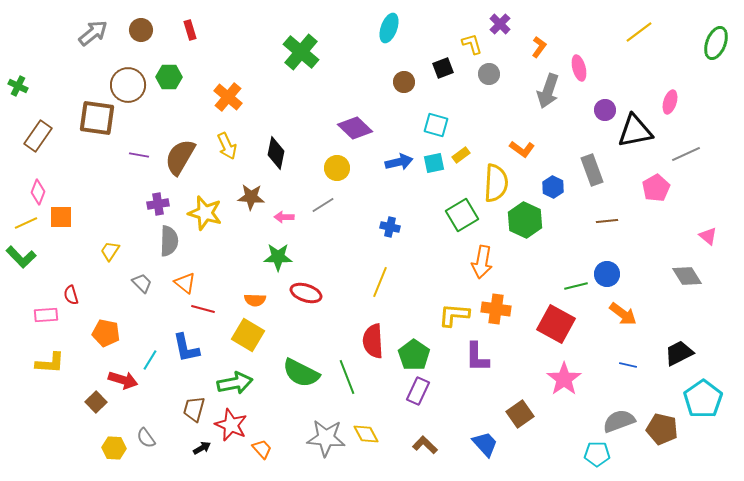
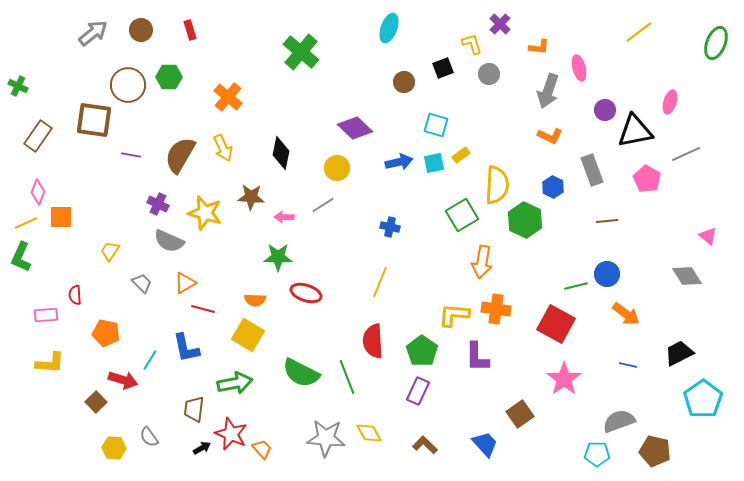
orange L-shape at (539, 47): rotated 60 degrees clockwise
brown square at (97, 118): moved 3 px left, 2 px down
yellow arrow at (227, 146): moved 4 px left, 2 px down
orange L-shape at (522, 149): moved 28 px right, 13 px up; rotated 10 degrees counterclockwise
black diamond at (276, 153): moved 5 px right
purple line at (139, 155): moved 8 px left
brown semicircle at (180, 157): moved 2 px up
yellow semicircle at (496, 183): moved 1 px right, 2 px down
pink pentagon at (656, 188): moved 9 px left, 9 px up; rotated 12 degrees counterclockwise
purple cross at (158, 204): rotated 35 degrees clockwise
gray semicircle at (169, 241): rotated 112 degrees clockwise
green L-shape at (21, 257): rotated 68 degrees clockwise
orange triangle at (185, 283): rotated 50 degrees clockwise
red semicircle at (71, 295): moved 4 px right; rotated 12 degrees clockwise
orange arrow at (623, 314): moved 3 px right
green pentagon at (414, 355): moved 8 px right, 4 px up
brown trapezoid at (194, 409): rotated 8 degrees counterclockwise
red star at (231, 425): moved 9 px down
brown pentagon at (662, 429): moved 7 px left, 22 px down
yellow diamond at (366, 434): moved 3 px right, 1 px up
gray semicircle at (146, 438): moved 3 px right, 1 px up
